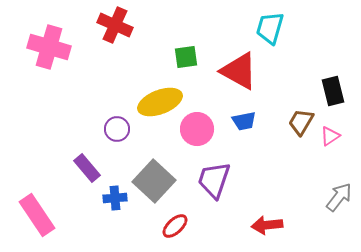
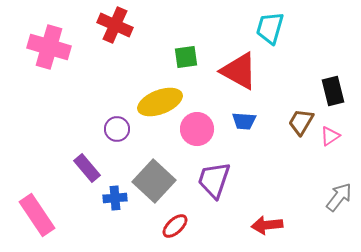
blue trapezoid: rotated 15 degrees clockwise
